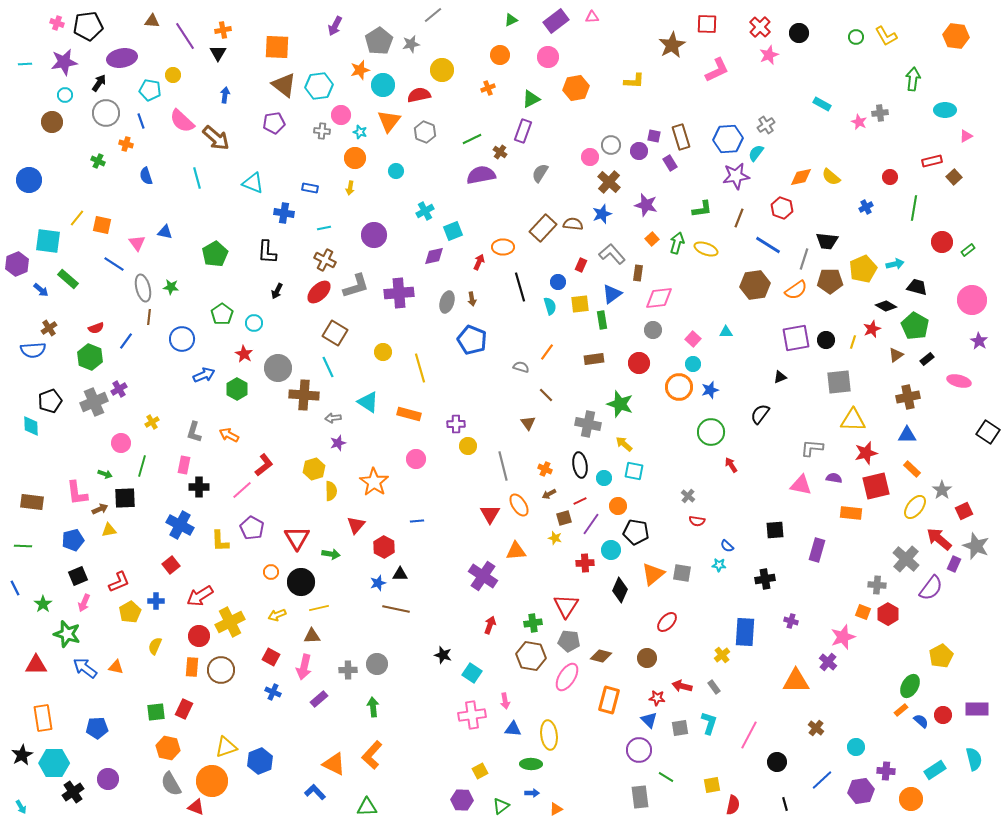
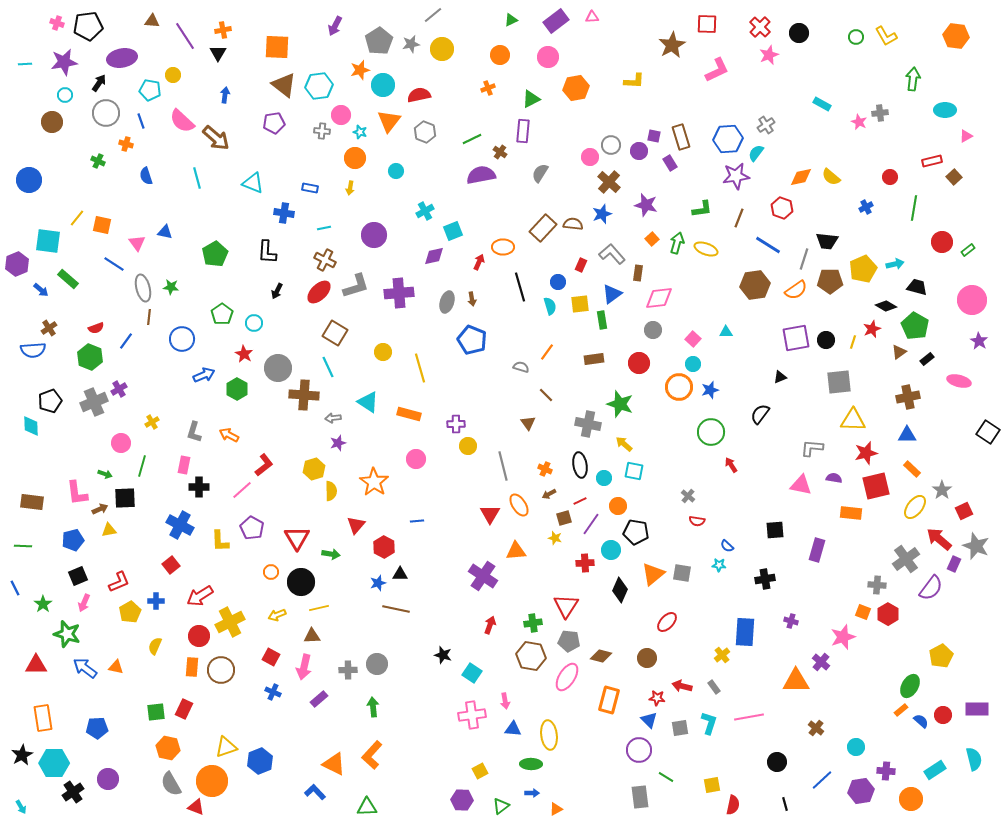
yellow circle at (442, 70): moved 21 px up
purple rectangle at (523, 131): rotated 15 degrees counterclockwise
brown triangle at (896, 355): moved 3 px right, 3 px up
gray cross at (906, 559): rotated 12 degrees clockwise
purple cross at (828, 662): moved 7 px left
pink line at (749, 735): moved 18 px up; rotated 52 degrees clockwise
